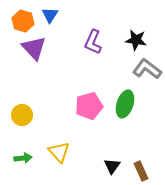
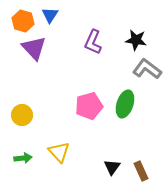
black triangle: moved 1 px down
